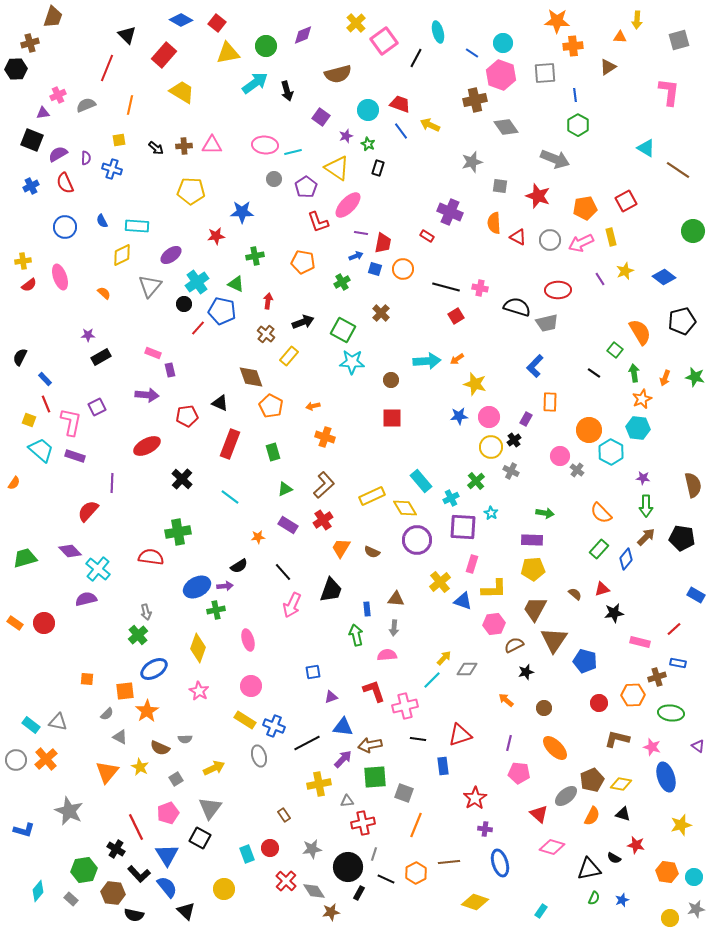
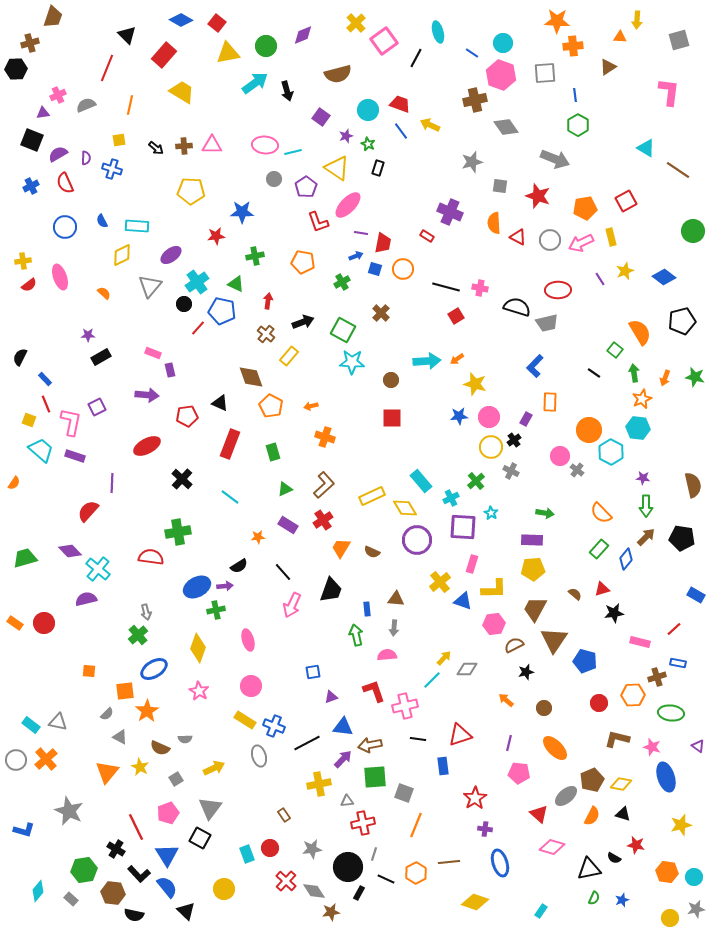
orange arrow at (313, 406): moved 2 px left
orange square at (87, 679): moved 2 px right, 8 px up
